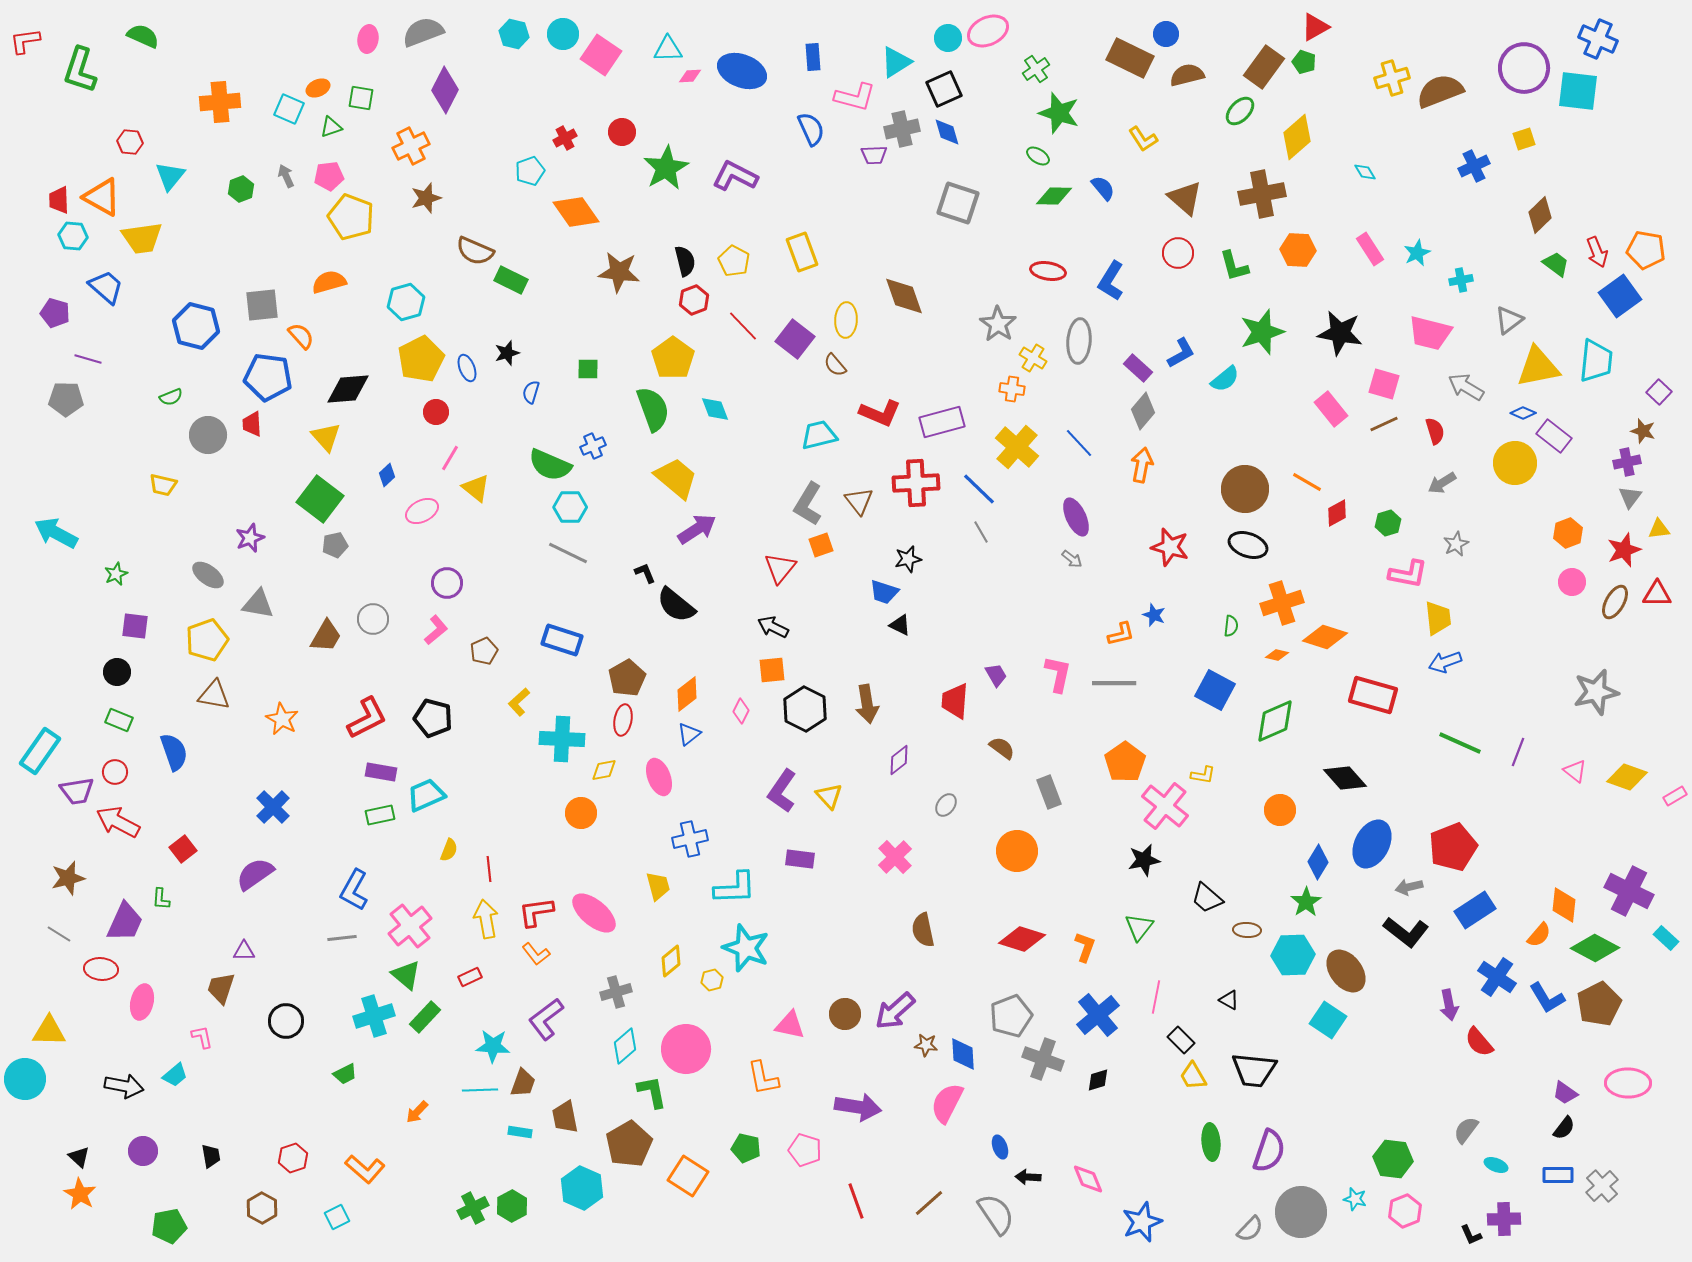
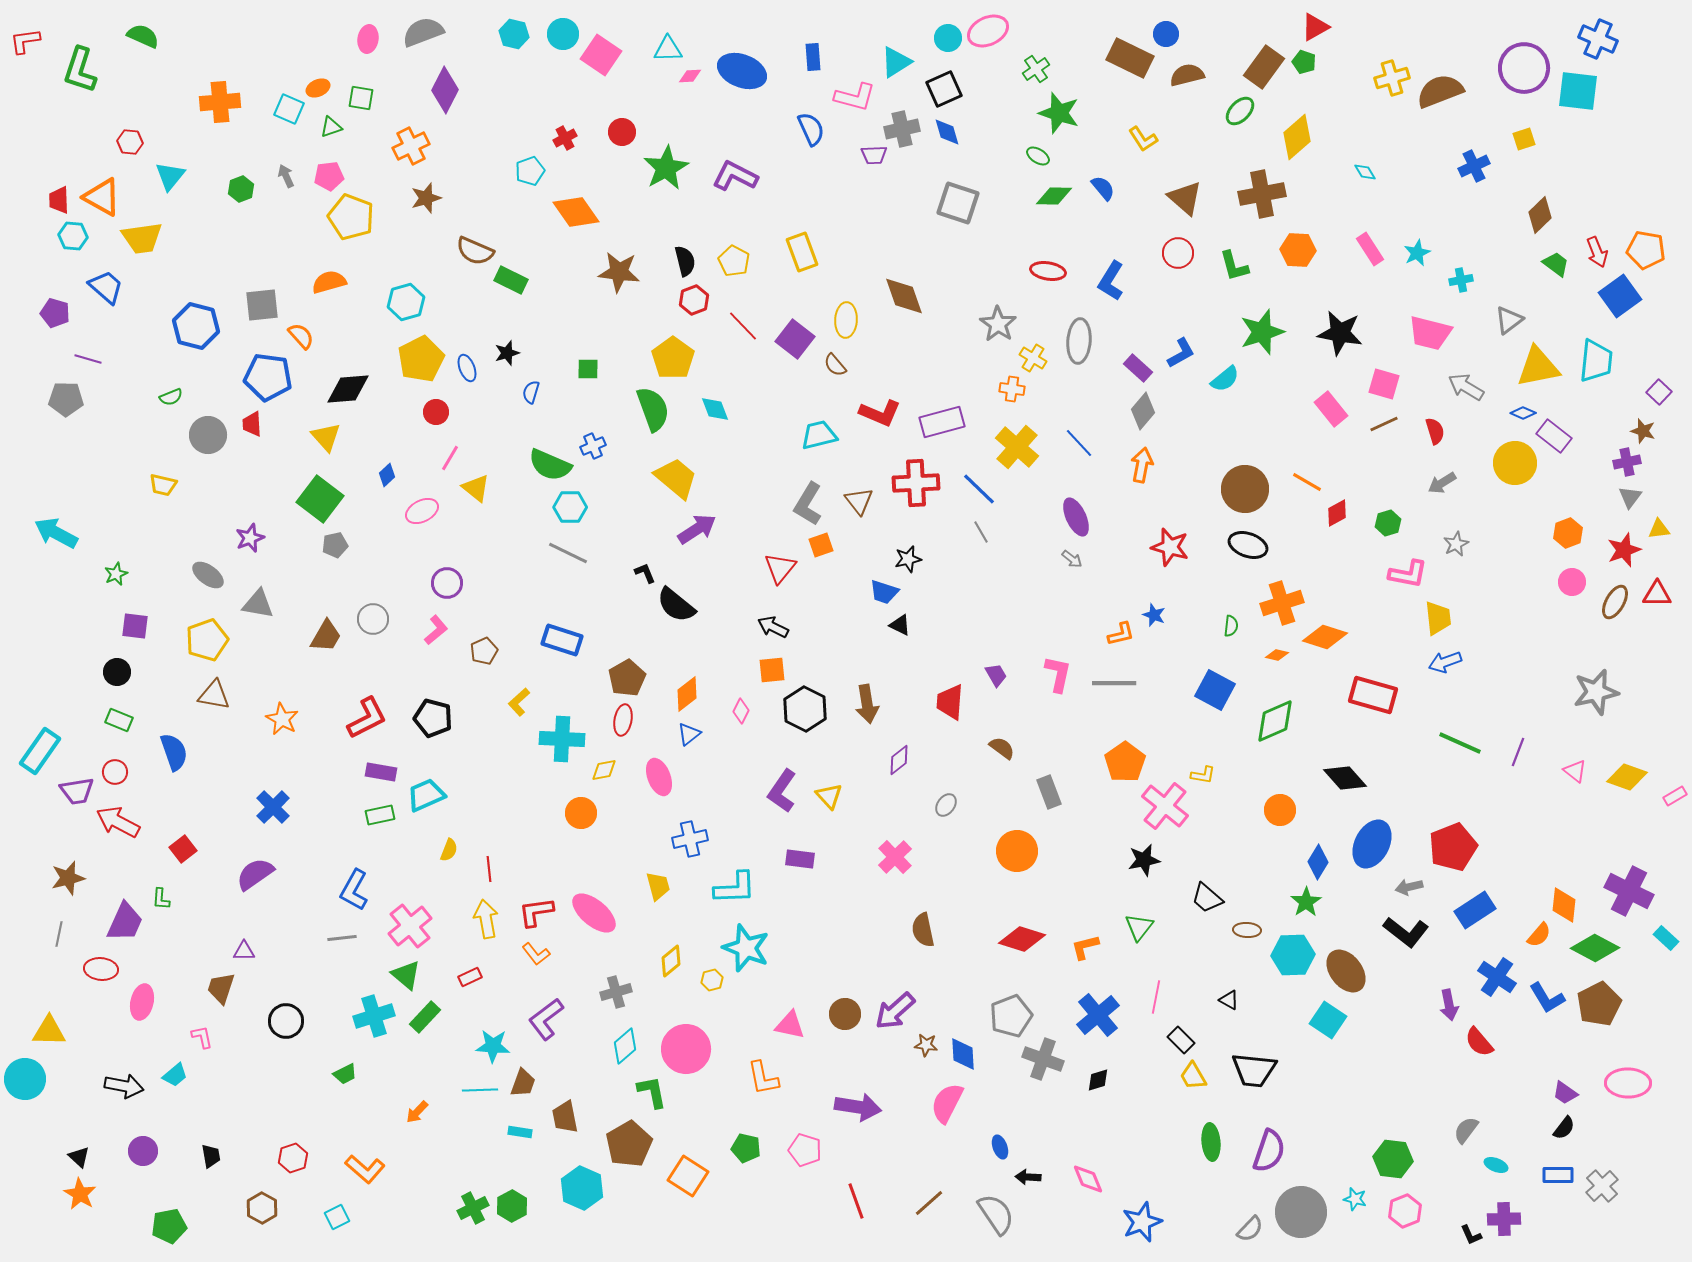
red trapezoid at (955, 701): moved 5 px left, 1 px down
gray line at (59, 934): rotated 70 degrees clockwise
orange L-shape at (1085, 947): rotated 124 degrees counterclockwise
